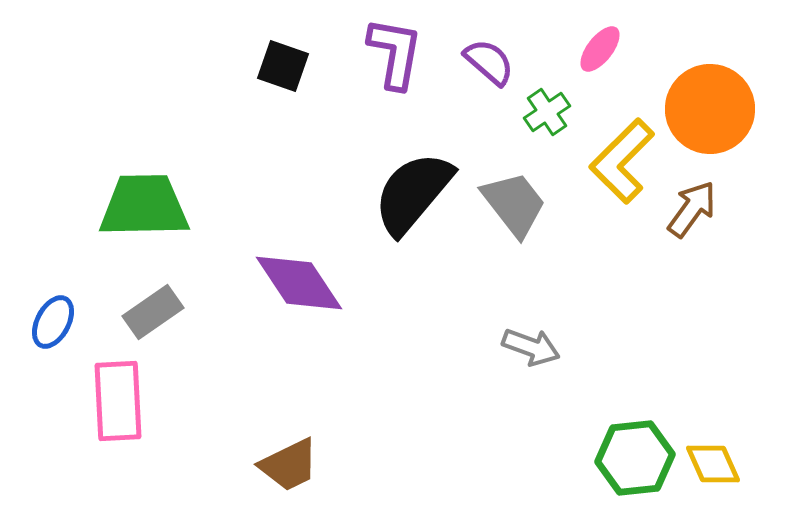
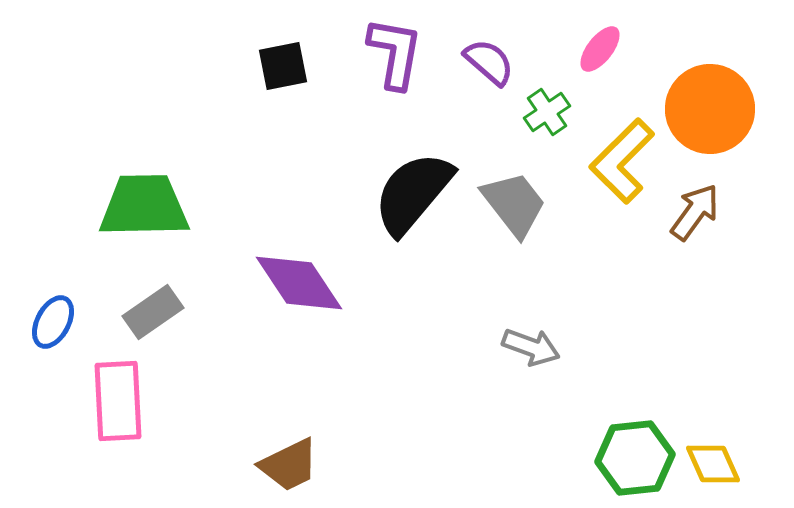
black square: rotated 30 degrees counterclockwise
brown arrow: moved 3 px right, 3 px down
